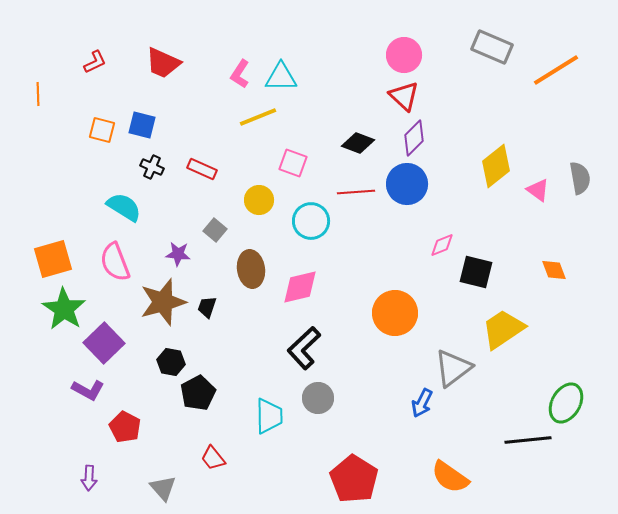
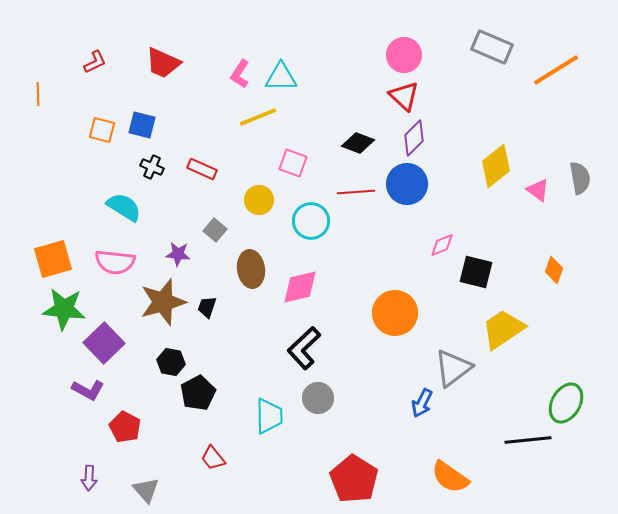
pink semicircle at (115, 262): rotated 63 degrees counterclockwise
orange diamond at (554, 270): rotated 40 degrees clockwise
green star at (64, 309): rotated 27 degrees counterclockwise
gray triangle at (163, 488): moved 17 px left, 2 px down
